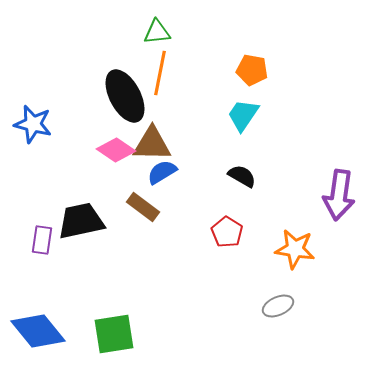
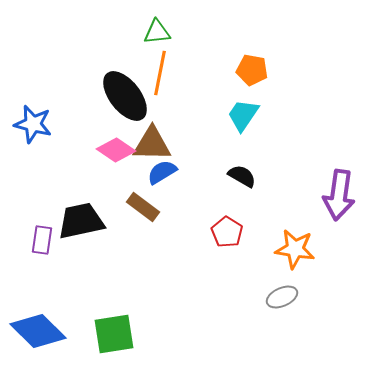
black ellipse: rotated 10 degrees counterclockwise
gray ellipse: moved 4 px right, 9 px up
blue diamond: rotated 6 degrees counterclockwise
